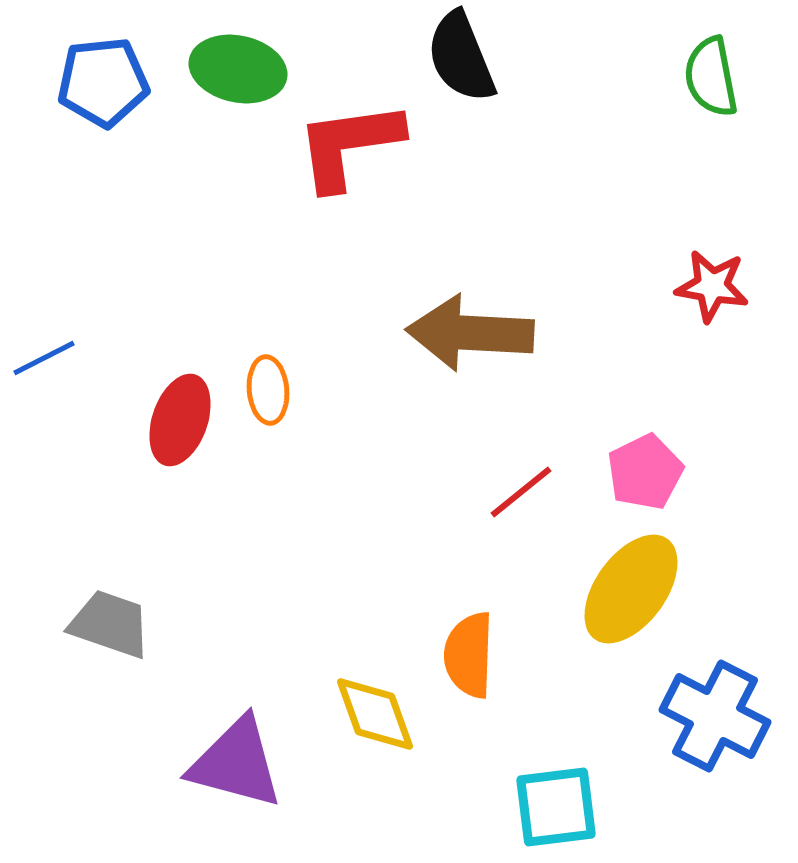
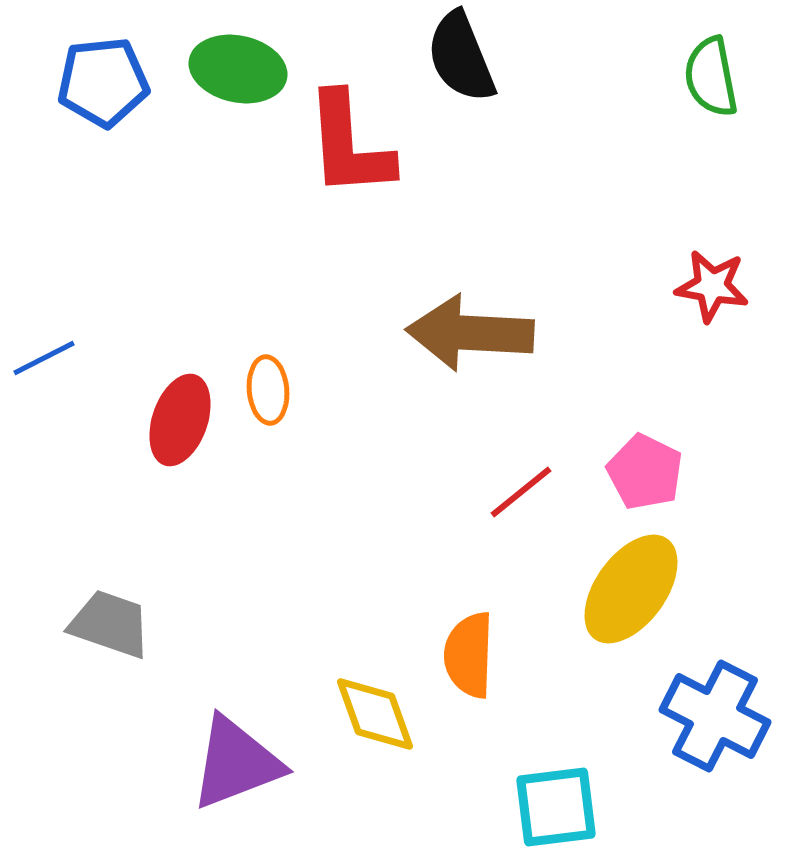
red L-shape: rotated 86 degrees counterclockwise
pink pentagon: rotated 20 degrees counterclockwise
purple triangle: rotated 36 degrees counterclockwise
